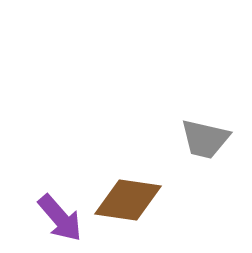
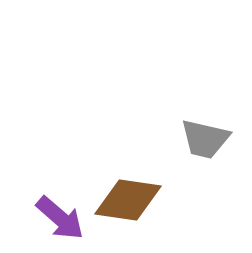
purple arrow: rotated 8 degrees counterclockwise
